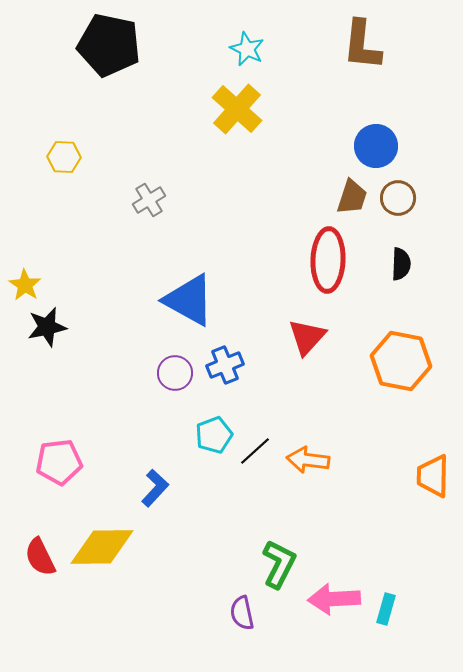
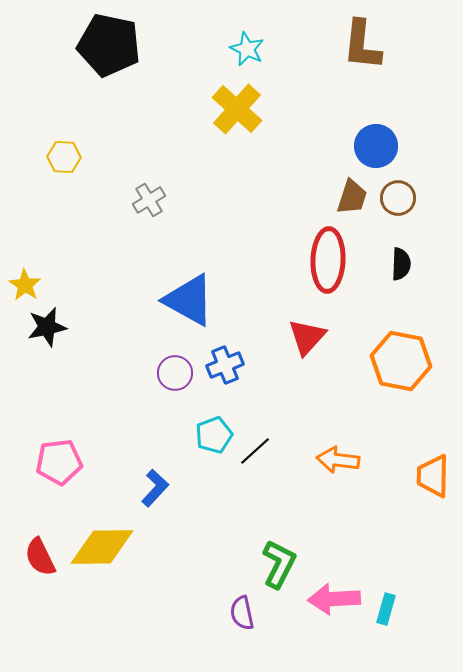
orange arrow: moved 30 px right
